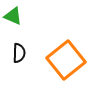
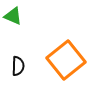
black semicircle: moved 1 px left, 13 px down
